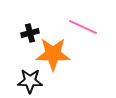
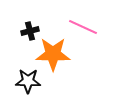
black cross: moved 2 px up
black star: moved 2 px left
